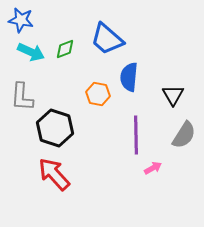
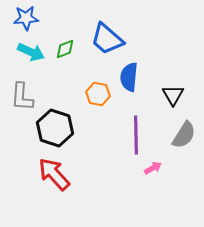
blue star: moved 5 px right, 2 px up; rotated 15 degrees counterclockwise
